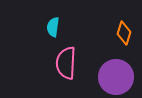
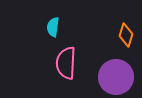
orange diamond: moved 2 px right, 2 px down
